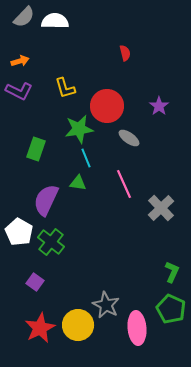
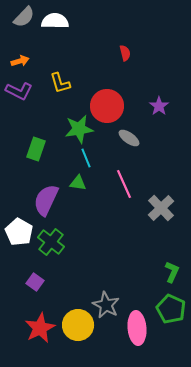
yellow L-shape: moved 5 px left, 5 px up
